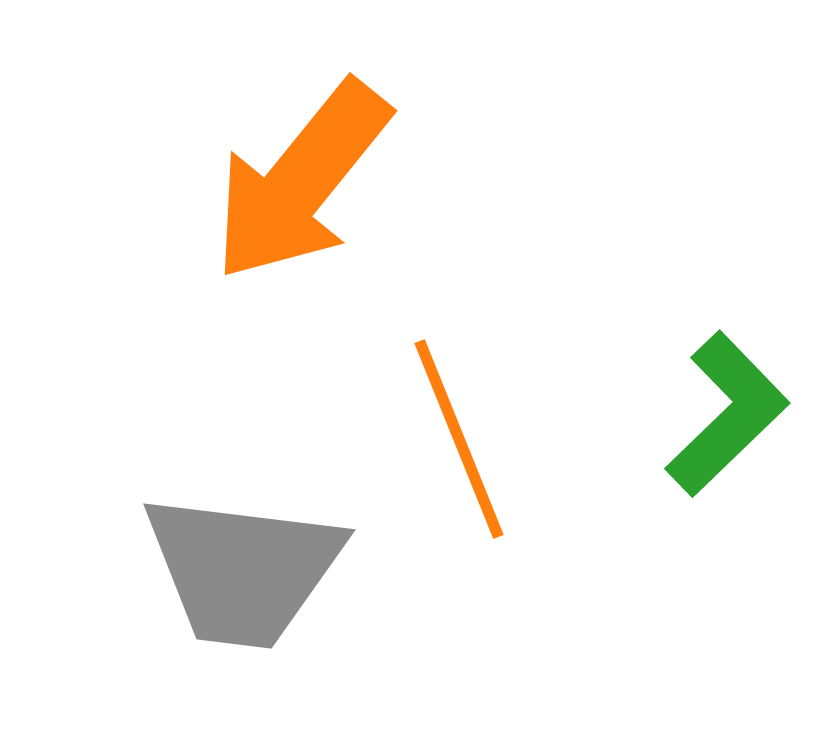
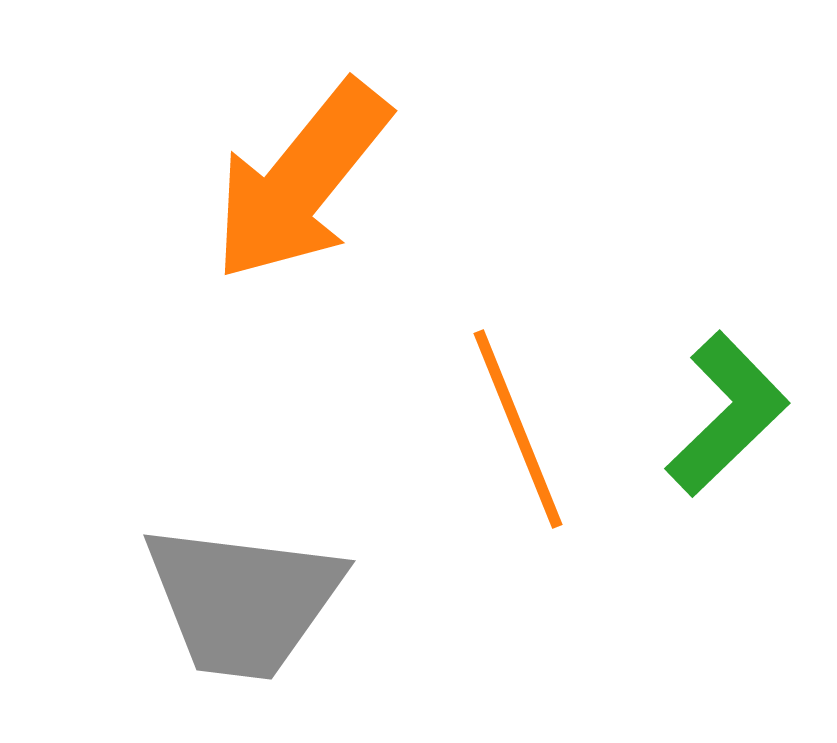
orange line: moved 59 px right, 10 px up
gray trapezoid: moved 31 px down
